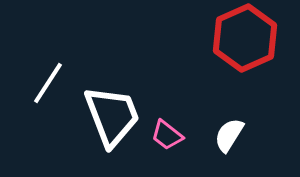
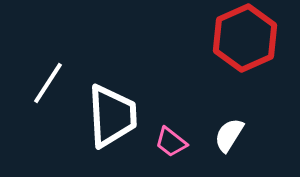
white trapezoid: rotated 18 degrees clockwise
pink trapezoid: moved 4 px right, 7 px down
